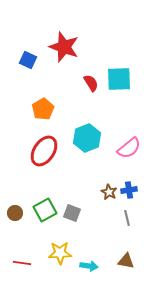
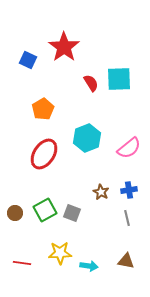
red star: rotated 16 degrees clockwise
red ellipse: moved 3 px down
brown star: moved 8 px left
